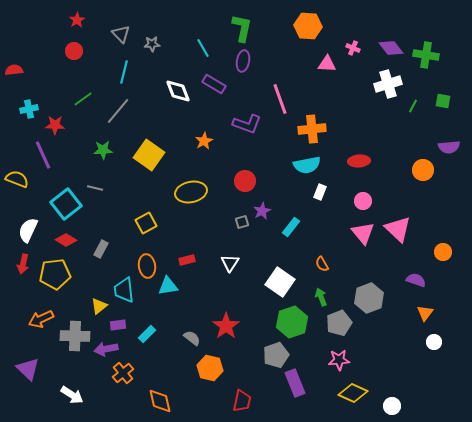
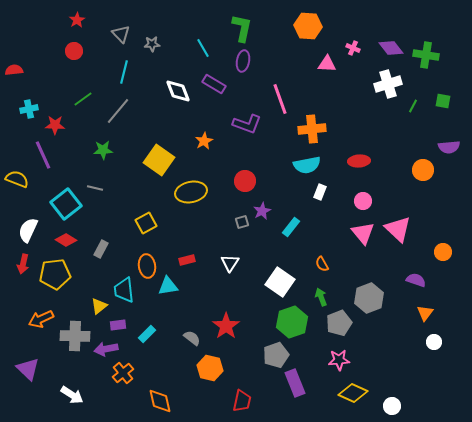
yellow square at (149, 155): moved 10 px right, 5 px down
